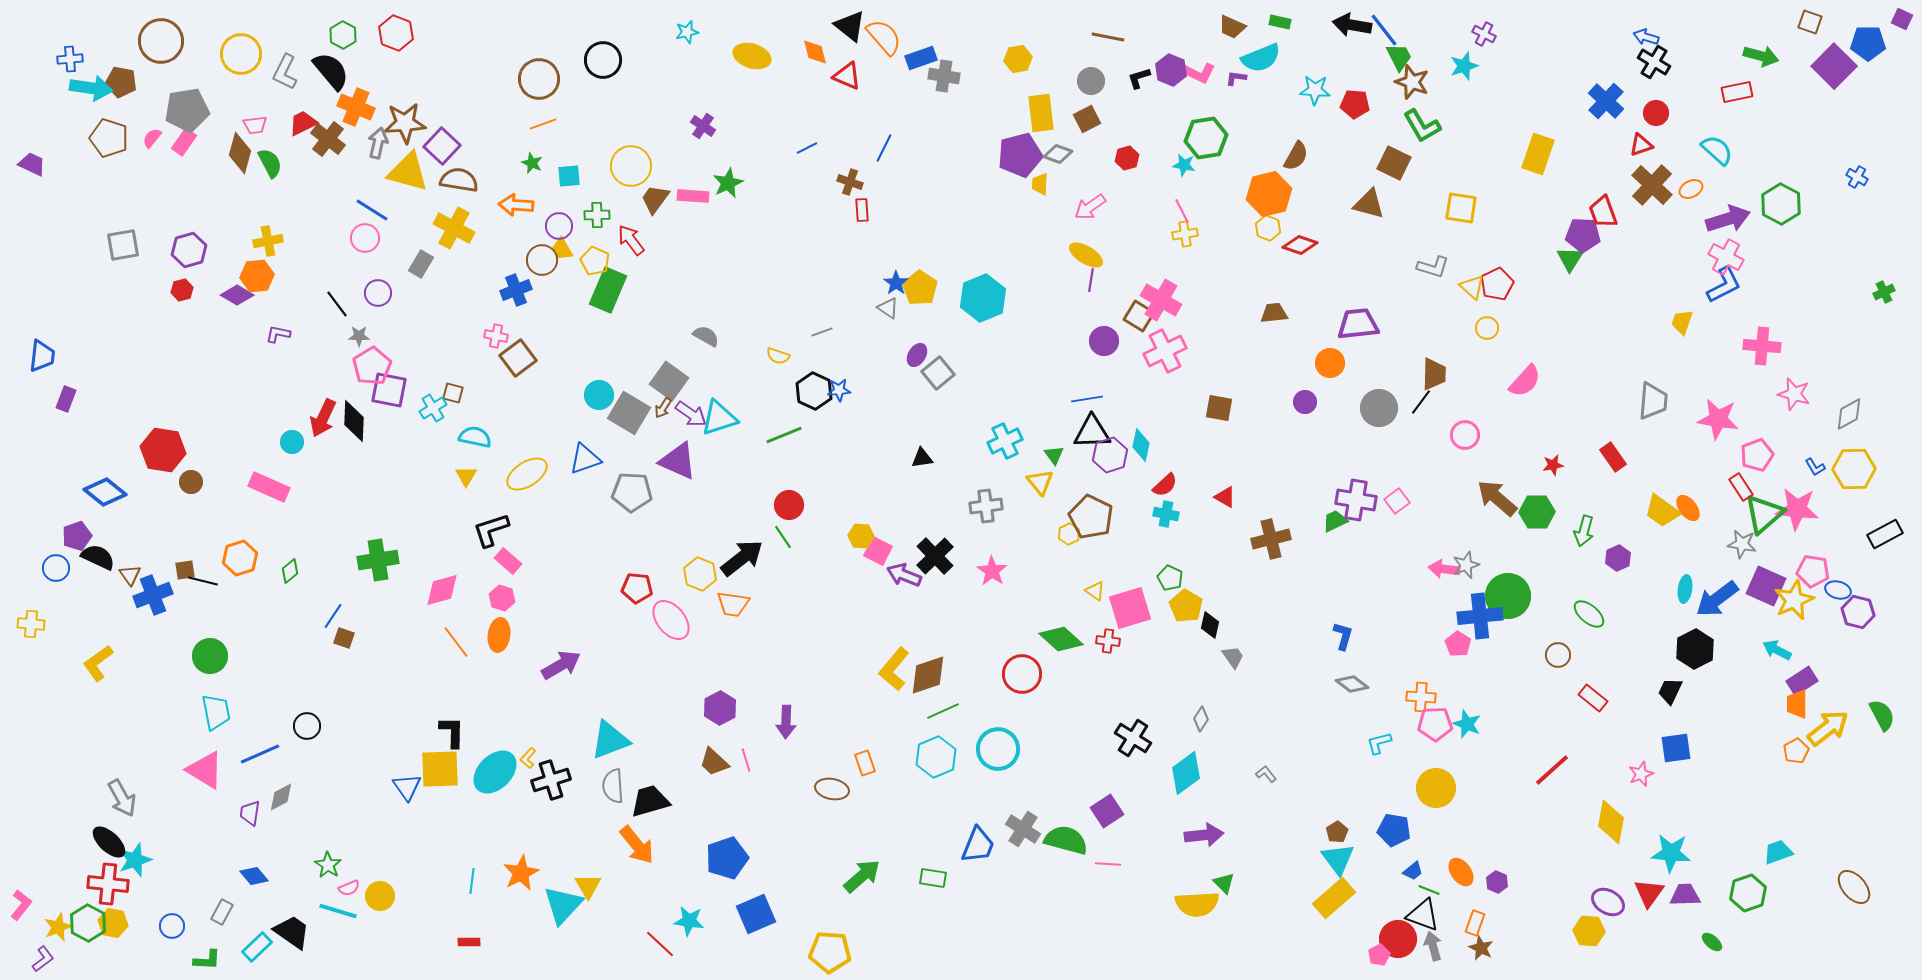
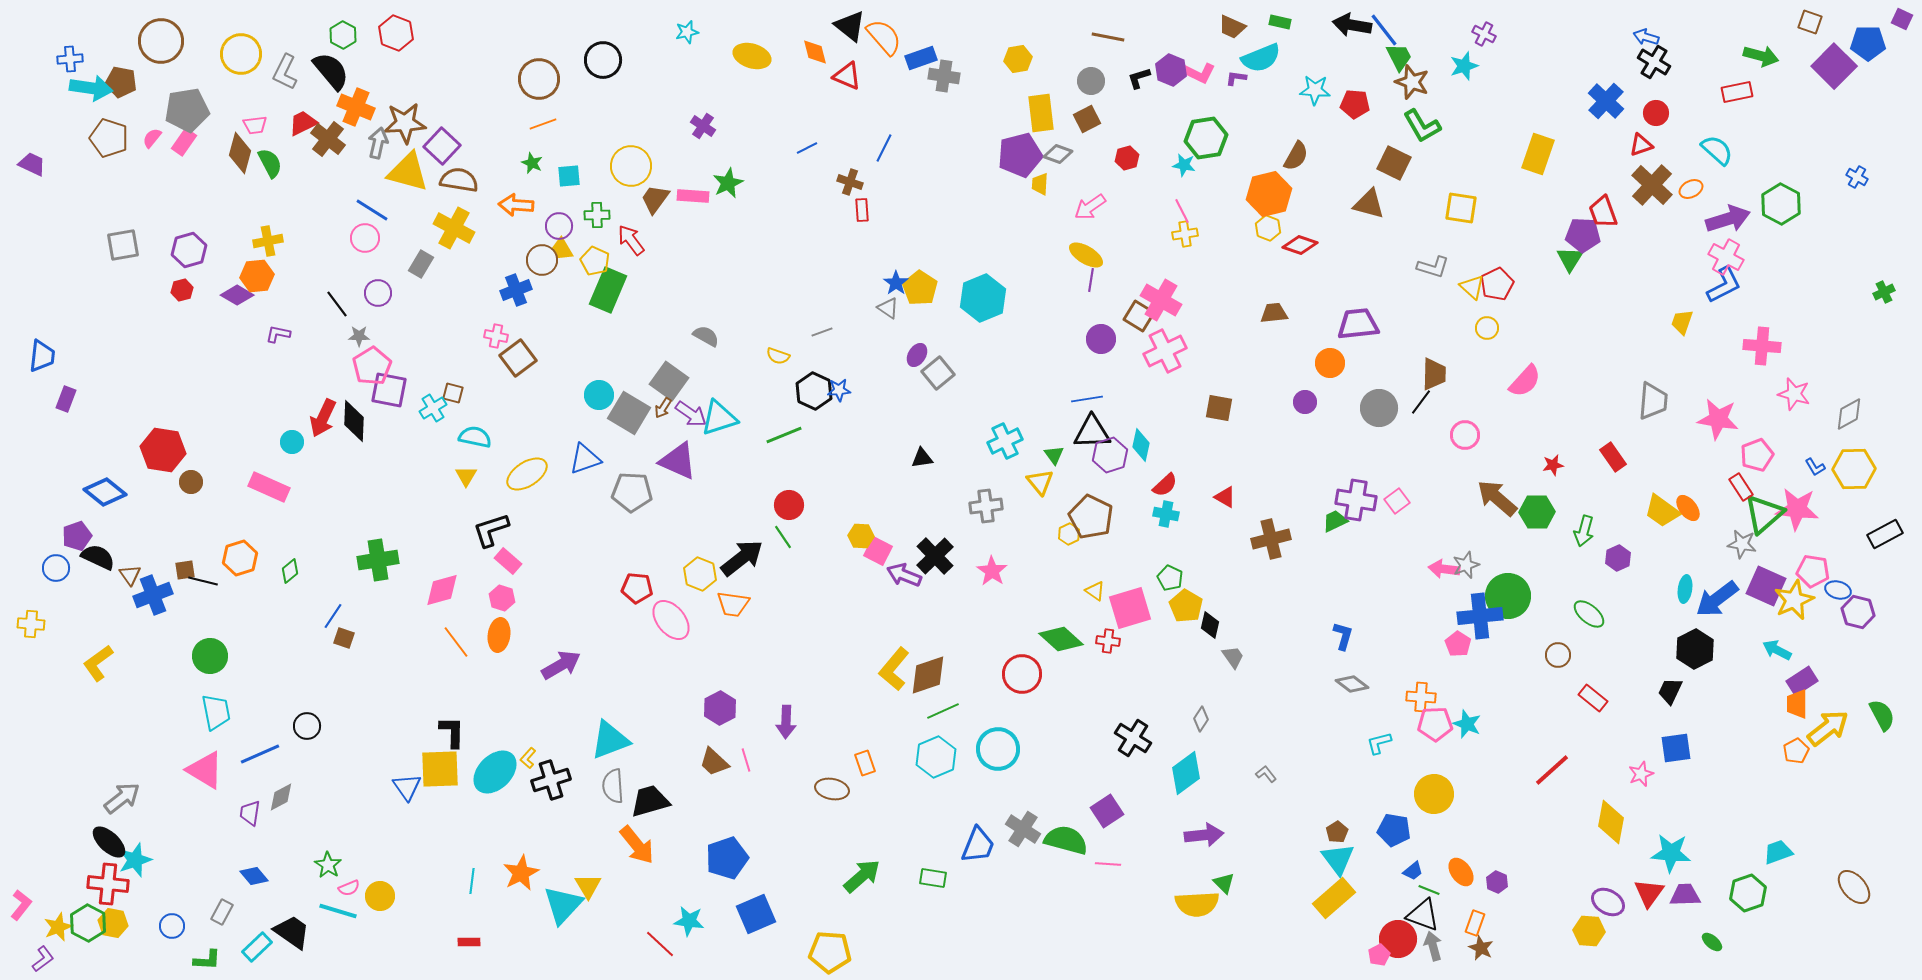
purple circle at (1104, 341): moved 3 px left, 2 px up
yellow circle at (1436, 788): moved 2 px left, 6 px down
gray arrow at (122, 798): rotated 99 degrees counterclockwise
